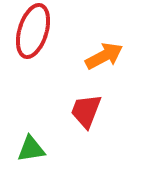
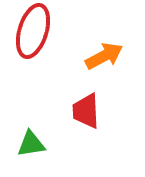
red trapezoid: rotated 24 degrees counterclockwise
green triangle: moved 5 px up
